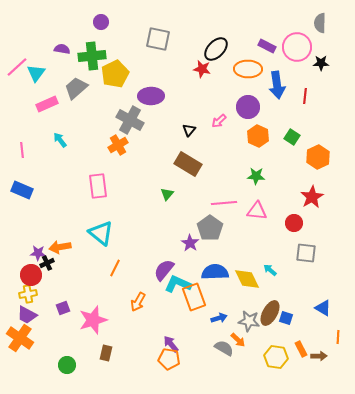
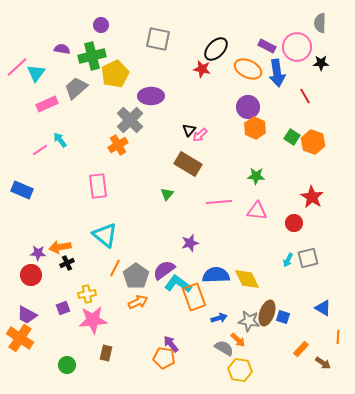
purple circle at (101, 22): moved 3 px down
green cross at (92, 56): rotated 8 degrees counterclockwise
orange ellipse at (248, 69): rotated 24 degrees clockwise
blue arrow at (277, 85): moved 12 px up
red line at (305, 96): rotated 35 degrees counterclockwise
gray cross at (130, 120): rotated 16 degrees clockwise
pink arrow at (219, 121): moved 19 px left, 14 px down
orange hexagon at (258, 136): moved 3 px left, 8 px up
pink line at (22, 150): moved 18 px right; rotated 63 degrees clockwise
orange hexagon at (318, 157): moved 5 px left, 15 px up; rotated 15 degrees counterclockwise
red star at (312, 197): rotated 10 degrees counterclockwise
pink line at (224, 203): moved 5 px left, 1 px up
gray pentagon at (210, 228): moved 74 px left, 48 px down
cyan triangle at (101, 233): moved 4 px right, 2 px down
purple star at (190, 243): rotated 24 degrees clockwise
gray square at (306, 253): moved 2 px right, 5 px down; rotated 20 degrees counterclockwise
black cross at (47, 263): moved 20 px right
purple semicircle at (164, 270): rotated 15 degrees clockwise
cyan arrow at (270, 270): moved 18 px right, 10 px up; rotated 104 degrees counterclockwise
blue semicircle at (215, 272): moved 1 px right, 3 px down
cyan L-shape at (178, 284): rotated 12 degrees clockwise
yellow cross at (28, 294): moved 59 px right
orange arrow at (138, 302): rotated 144 degrees counterclockwise
brown ellipse at (270, 313): moved 3 px left; rotated 10 degrees counterclockwise
blue square at (286, 318): moved 3 px left, 1 px up
pink star at (93, 320): rotated 12 degrees clockwise
orange rectangle at (301, 349): rotated 70 degrees clockwise
brown arrow at (319, 356): moved 4 px right, 7 px down; rotated 35 degrees clockwise
yellow hexagon at (276, 357): moved 36 px left, 13 px down
orange pentagon at (169, 359): moved 5 px left, 1 px up
